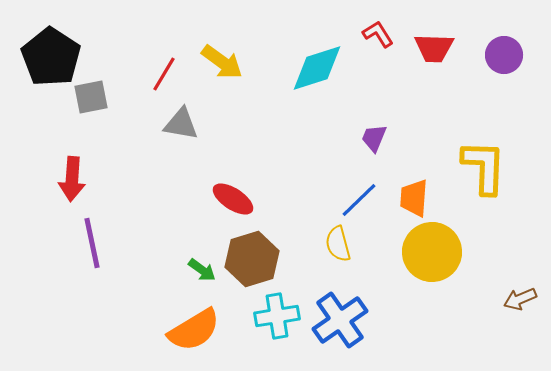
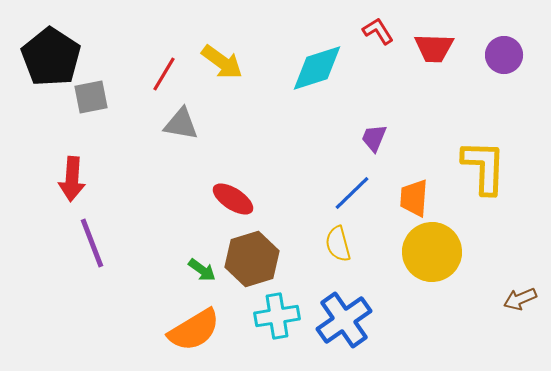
red L-shape: moved 3 px up
blue line: moved 7 px left, 7 px up
purple line: rotated 9 degrees counterclockwise
blue cross: moved 4 px right
